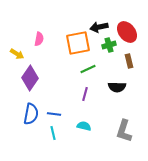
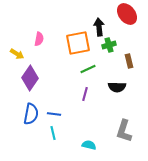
black arrow: rotated 96 degrees clockwise
red ellipse: moved 18 px up
cyan semicircle: moved 5 px right, 19 px down
